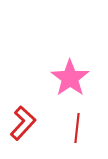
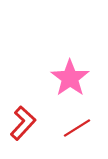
red line: rotated 52 degrees clockwise
